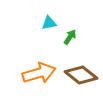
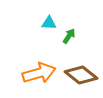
cyan triangle: rotated 14 degrees clockwise
green arrow: moved 1 px left, 1 px up
